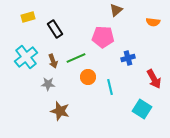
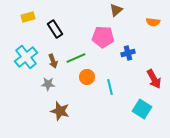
blue cross: moved 5 px up
orange circle: moved 1 px left
